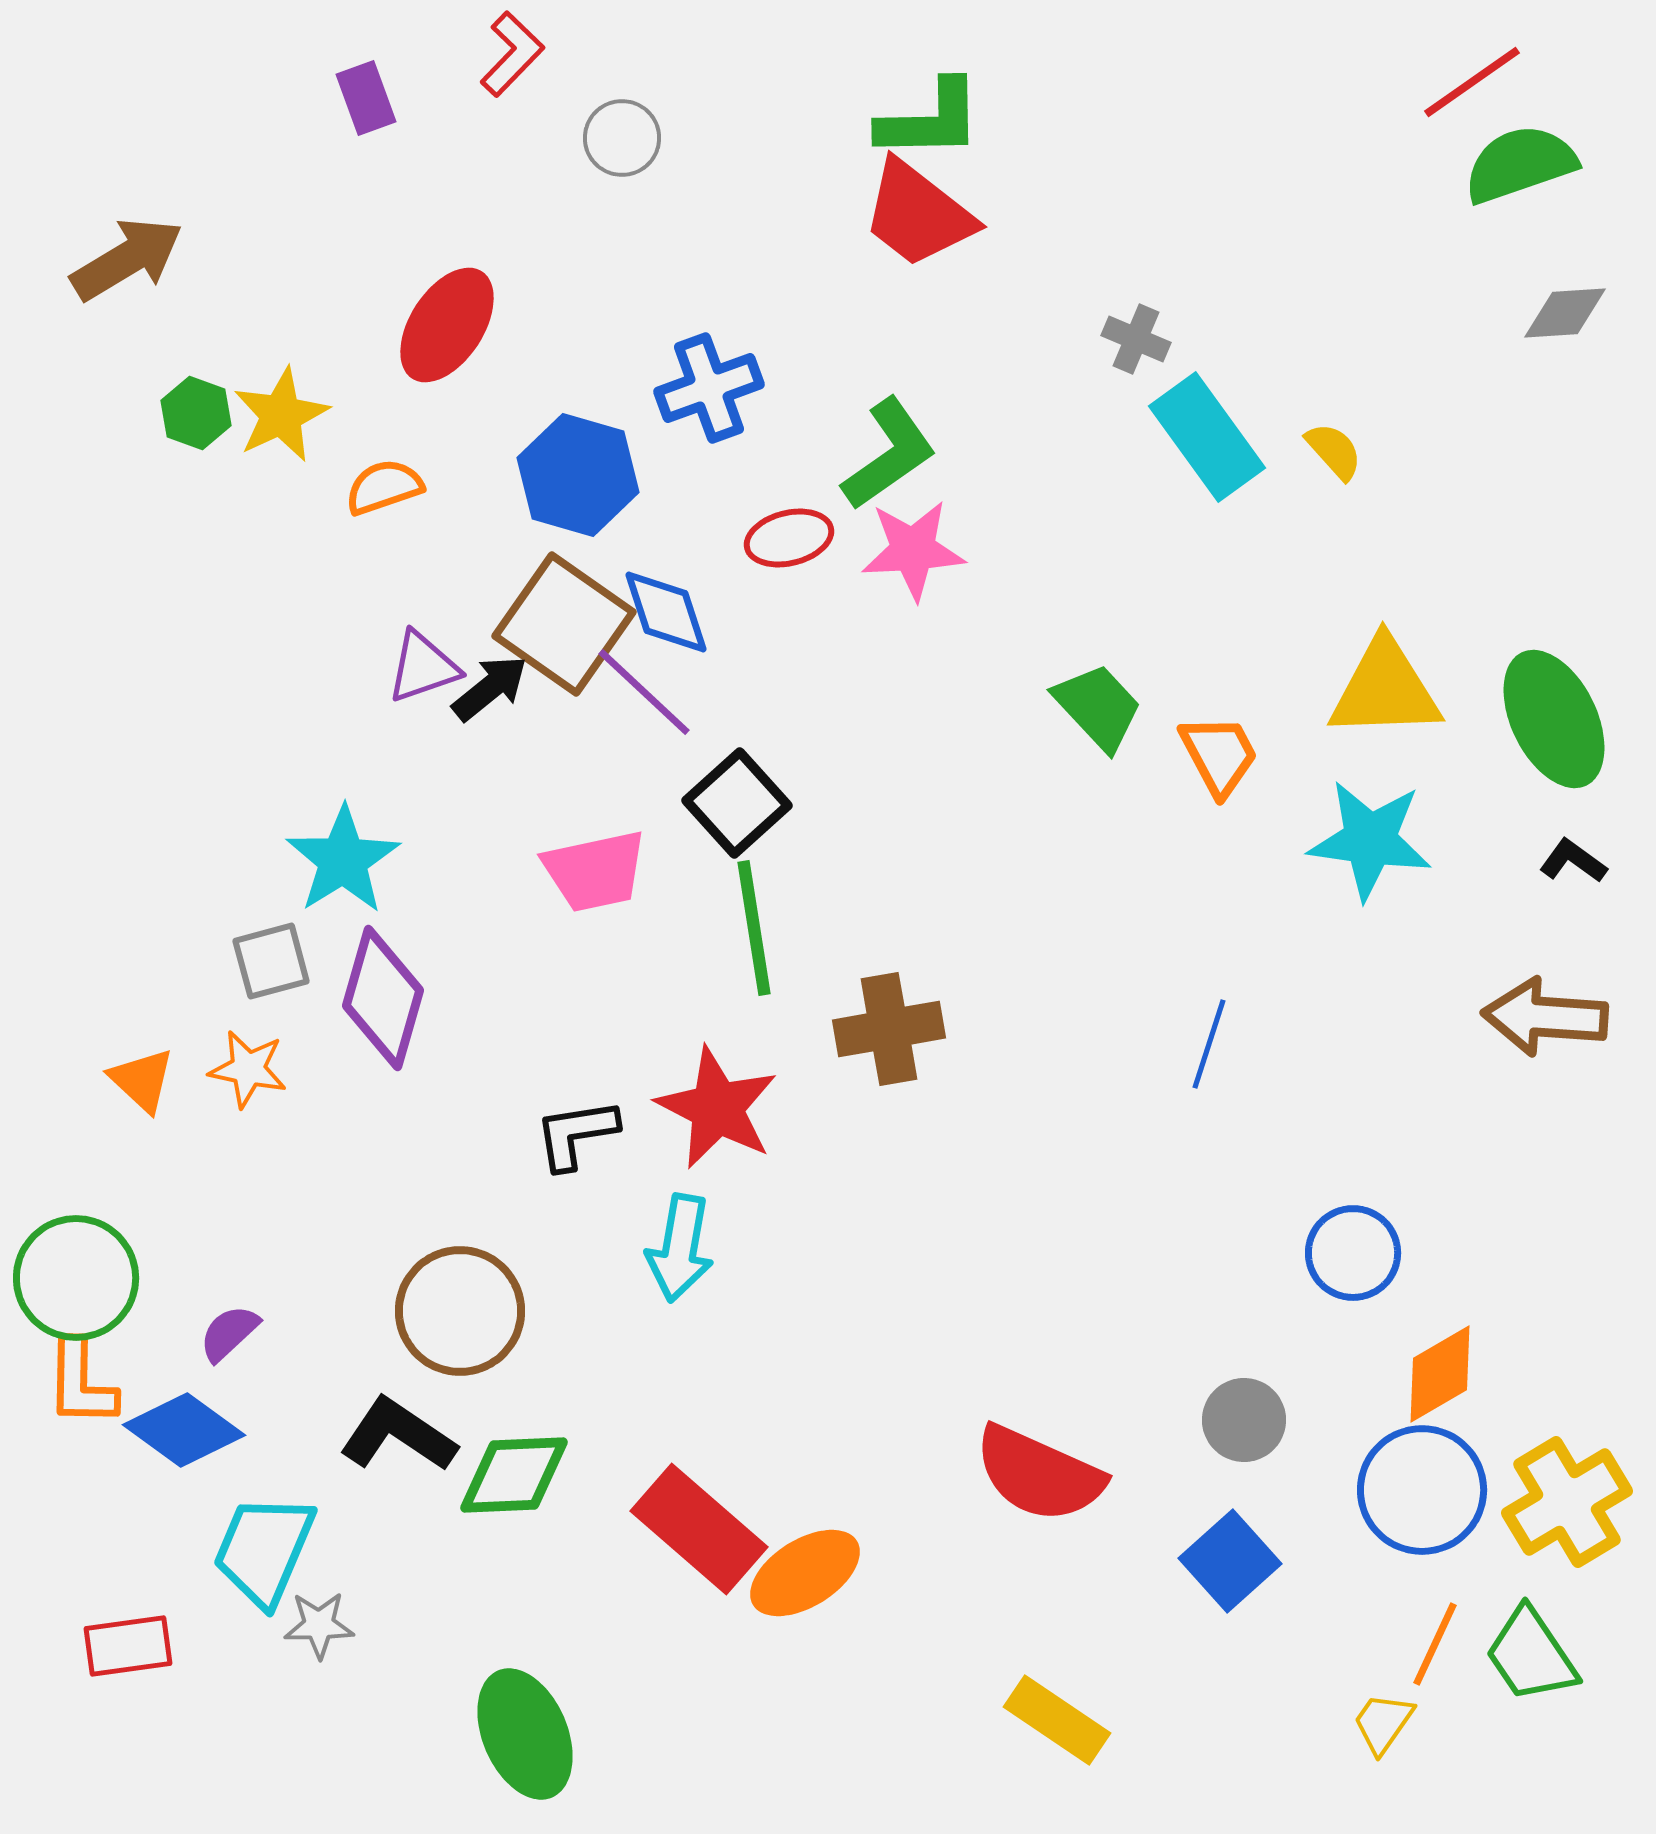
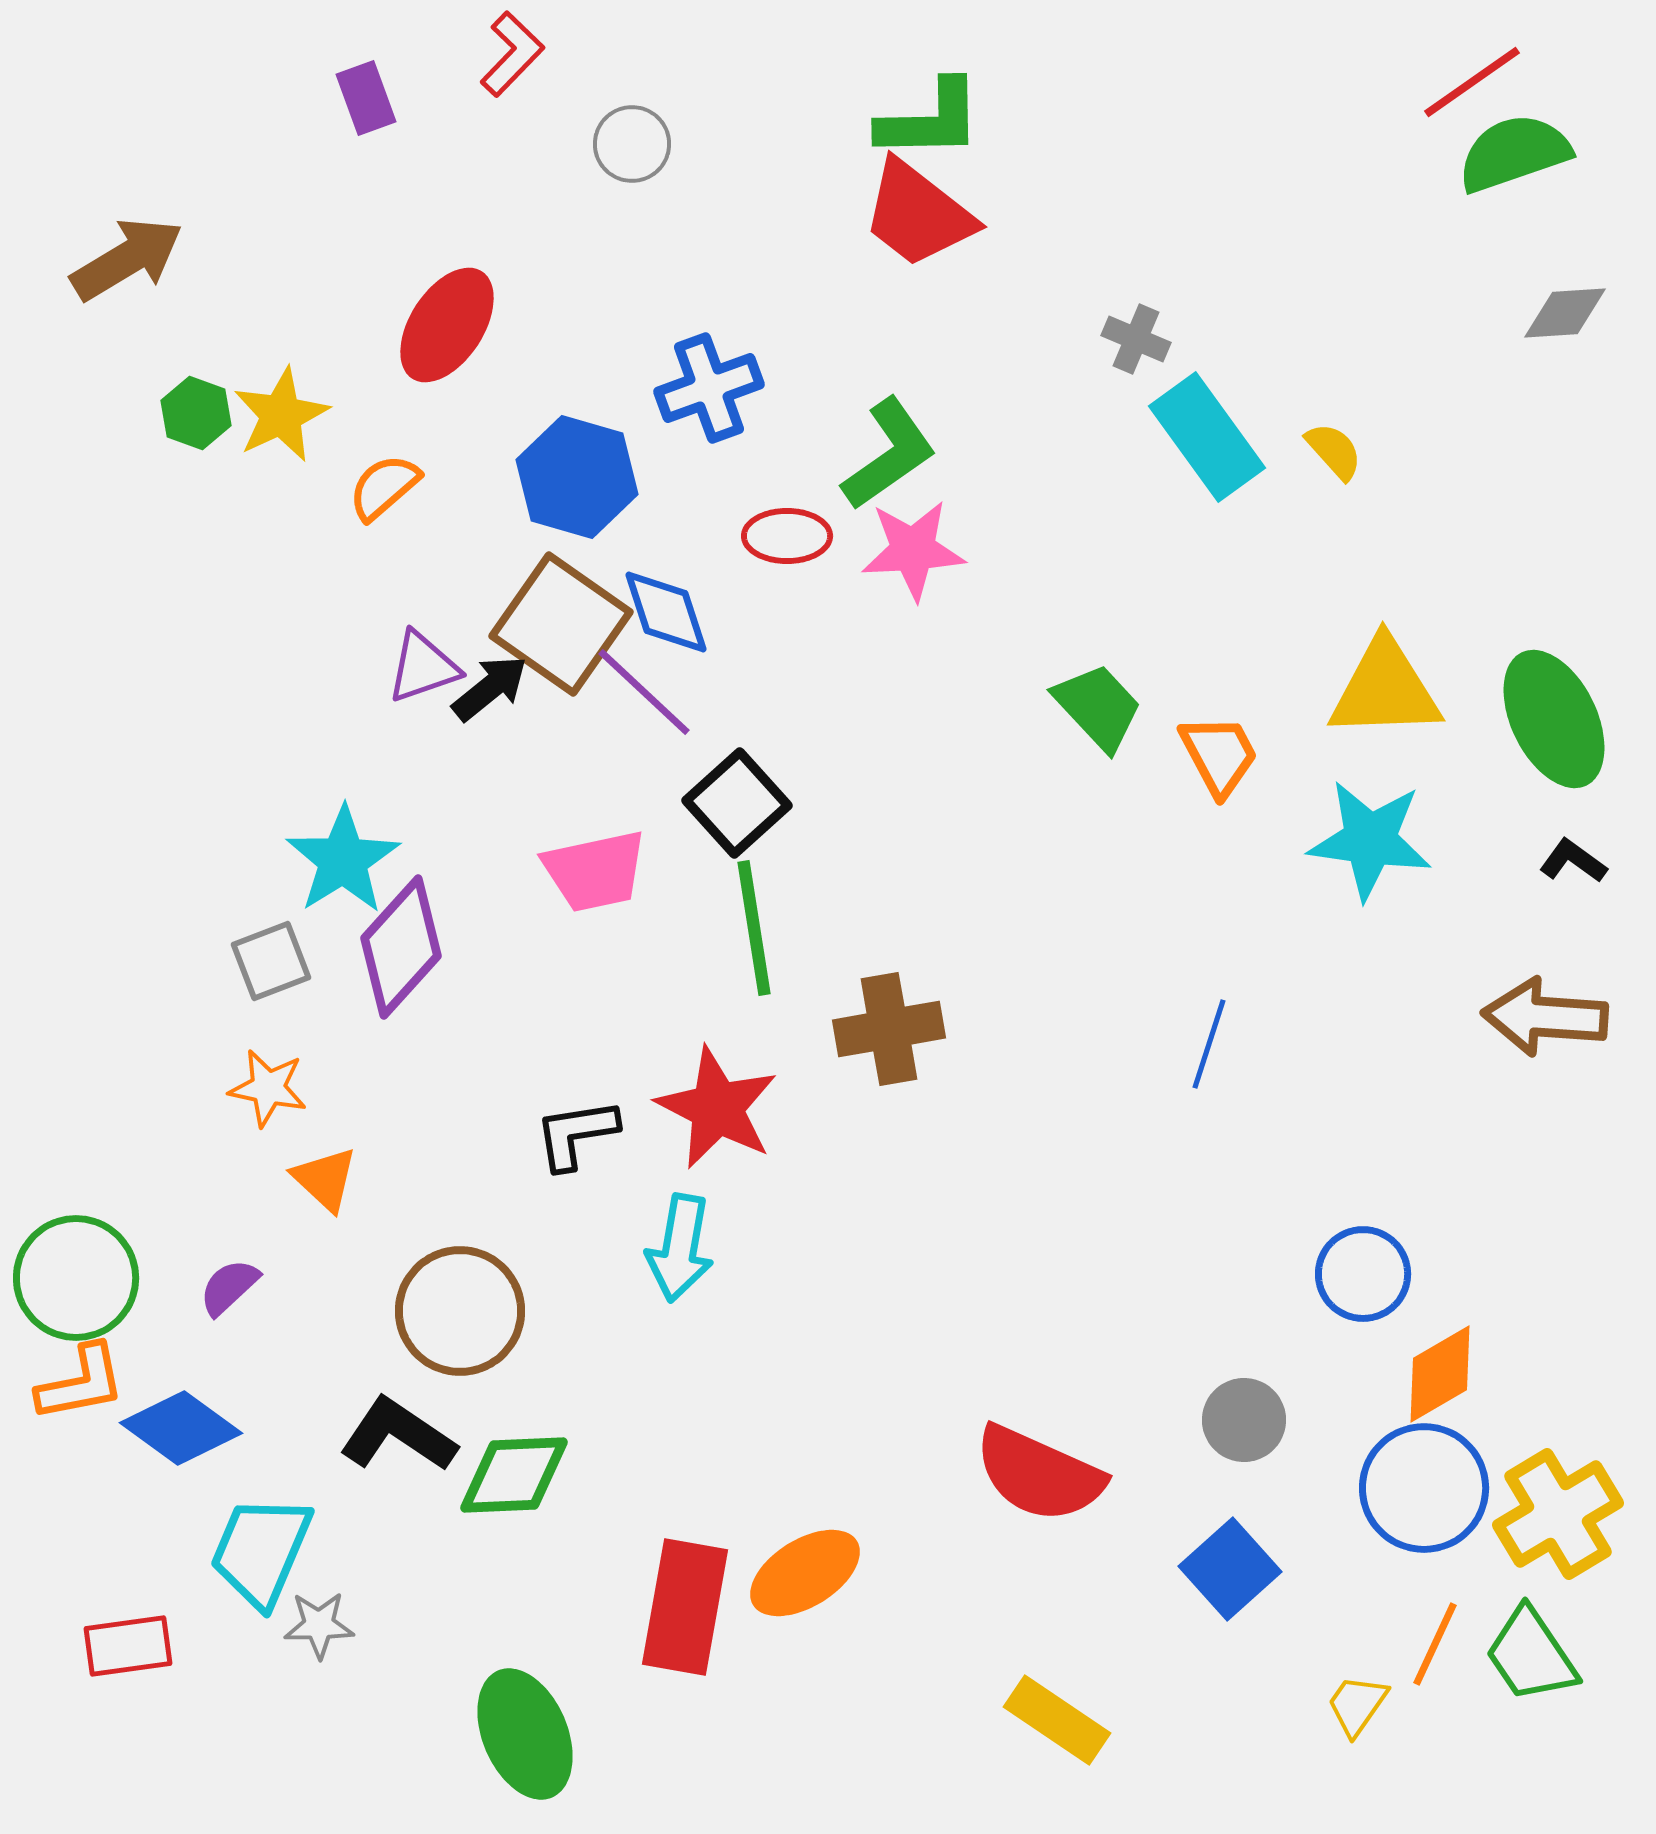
gray circle at (622, 138): moved 10 px right, 6 px down
green semicircle at (1520, 164): moved 6 px left, 11 px up
blue hexagon at (578, 475): moved 1 px left, 2 px down
orange semicircle at (384, 487): rotated 22 degrees counterclockwise
red ellipse at (789, 538): moved 2 px left, 2 px up; rotated 14 degrees clockwise
brown square at (564, 624): moved 3 px left
gray square at (271, 961): rotated 6 degrees counterclockwise
purple diamond at (383, 998): moved 18 px right, 51 px up; rotated 26 degrees clockwise
orange star at (248, 1069): moved 20 px right, 19 px down
orange triangle at (142, 1080): moved 183 px right, 99 px down
blue circle at (1353, 1253): moved 10 px right, 21 px down
purple semicircle at (229, 1333): moved 46 px up
orange L-shape at (81, 1383): rotated 102 degrees counterclockwise
blue diamond at (184, 1430): moved 3 px left, 2 px up
blue circle at (1422, 1490): moved 2 px right, 2 px up
yellow cross at (1567, 1502): moved 9 px left, 12 px down
red rectangle at (699, 1529): moved 14 px left, 78 px down; rotated 59 degrees clockwise
cyan trapezoid at (264, 1550): moved 3 px left, 1 px down
blue square at (1230, 1561): moved 8 px down
yellow trapezoid at (1383, 1723): moved 26 px left, 18 px up
